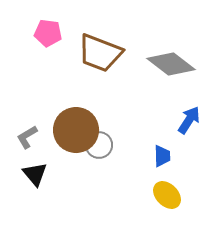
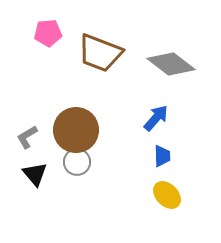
pink pentagon: rotated 12 degrees counterclockwise
blue arrow: moved 33 px left, 2 px up; rotated 8 degrees clockwise
gray circle: moved 22 px left, 17 px down
